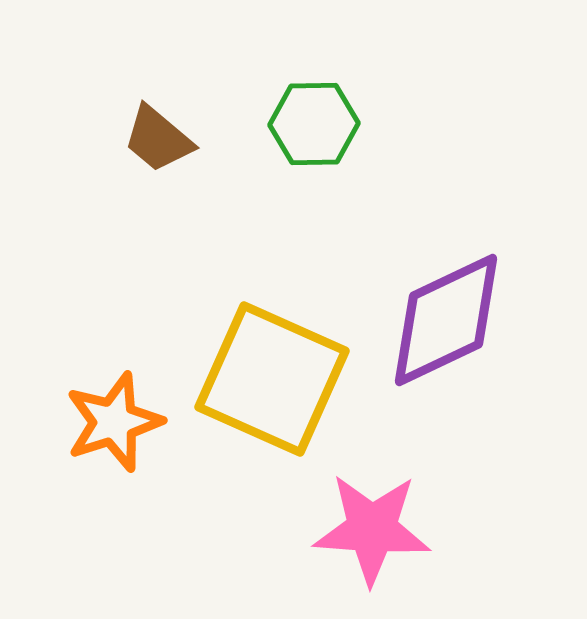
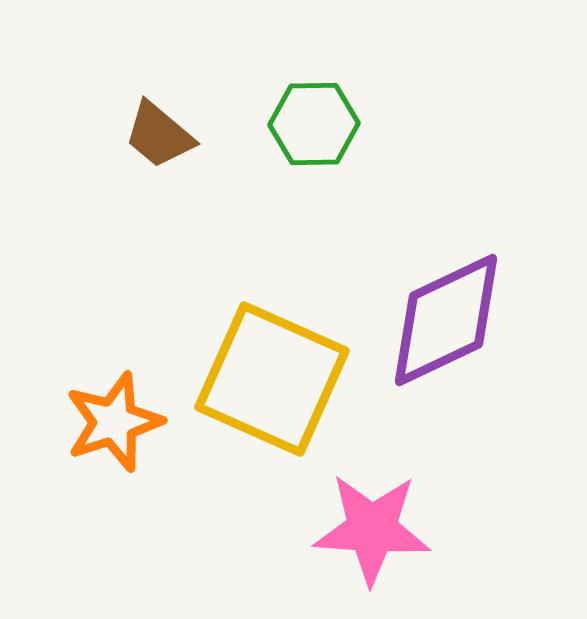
brown trapezoid: moved 1 px right, 4 px up
